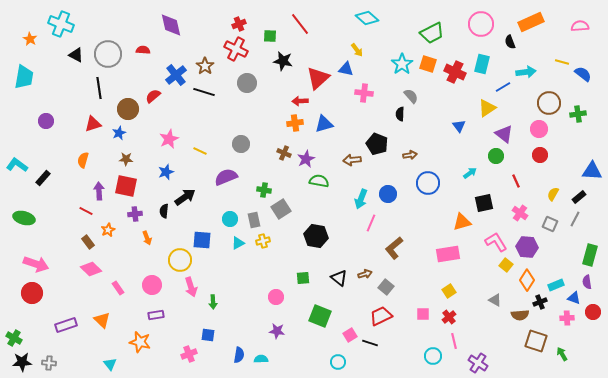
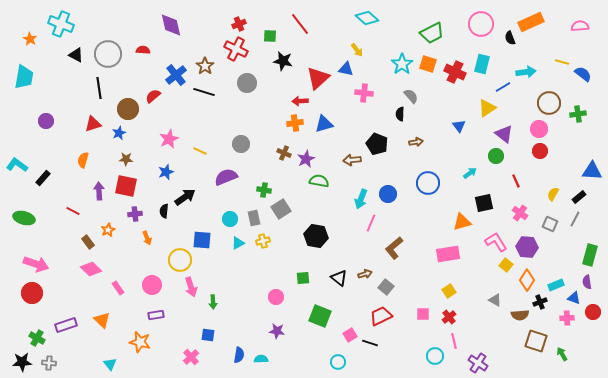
black semicircle at (510, 42): moved 4 px up
brown arrow at (410, 155): moved 6 px right, 13 px up
red circle at (540, 155): moved 4 px up
red line at (86, 211): moved 13 px left
gray rectangle at (254, 220): moved 2 px up
green cross at (14, 338): moved 23 px right
pink cross at (189, 354): moved 2 px right, 3 px down; rotated 21 degrees counterclockwise
cyan circle at (433, 356): moved 2 px right
